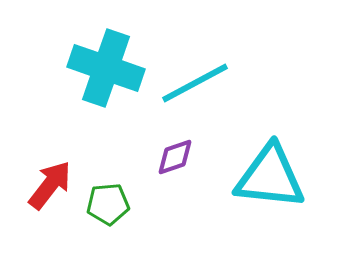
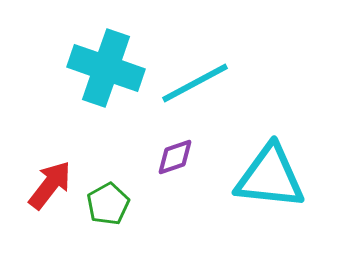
green pentagon: rotated 24 degrees counterclockwise
